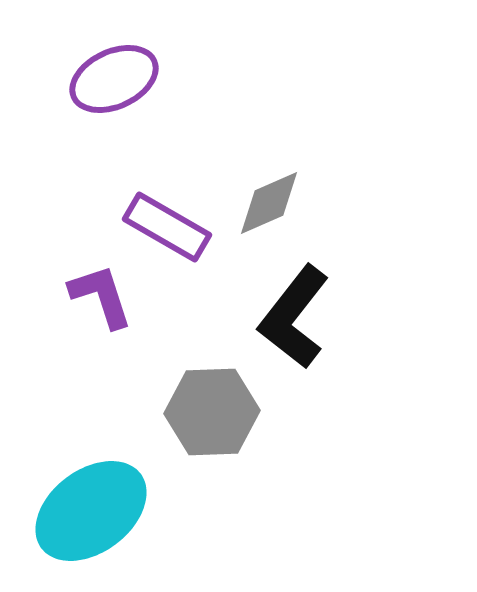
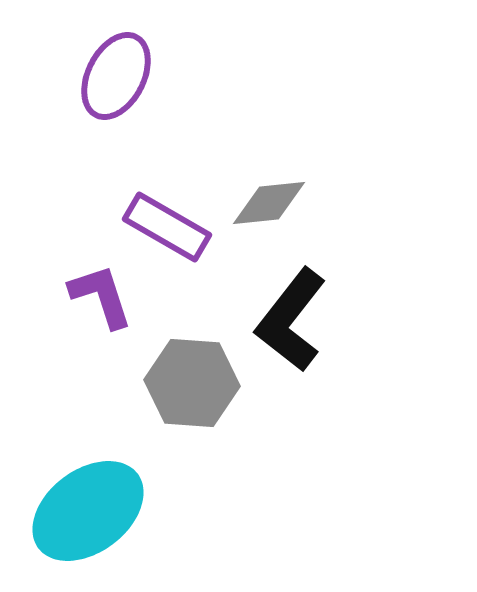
purple ellipse: moved 2 px right, 3 px up; rotated 38 degrees counterclockwise
gray diamond: rotated 18 degrees clockwise
black L-shape: moved 3 px left, 3 px down
gray hexagon: moved 20 px left, 29 px up; rotated 6 degrees clockwise
cyan ellipse: moved 3 px left
